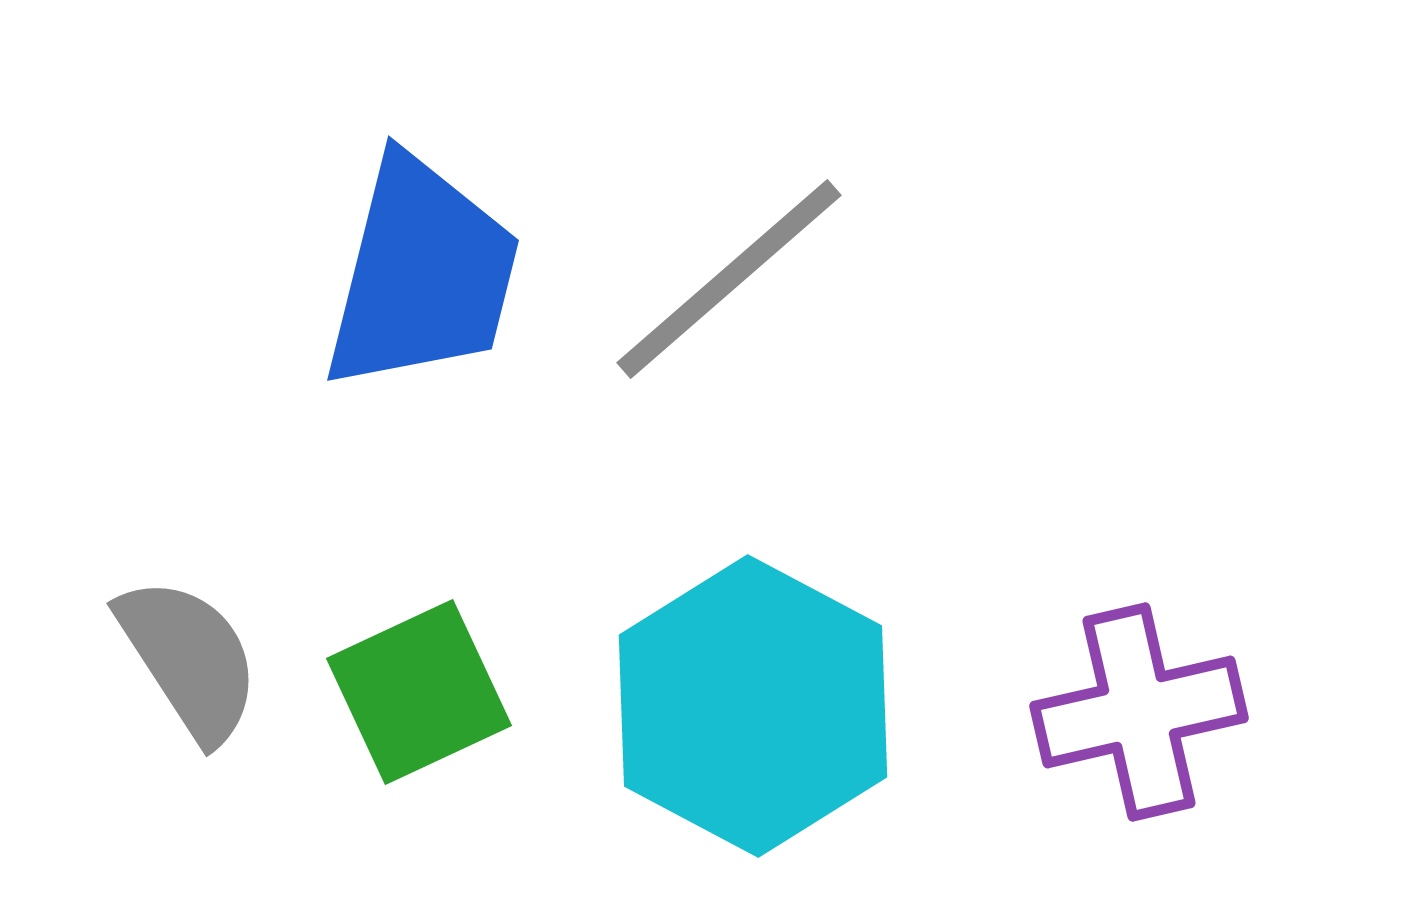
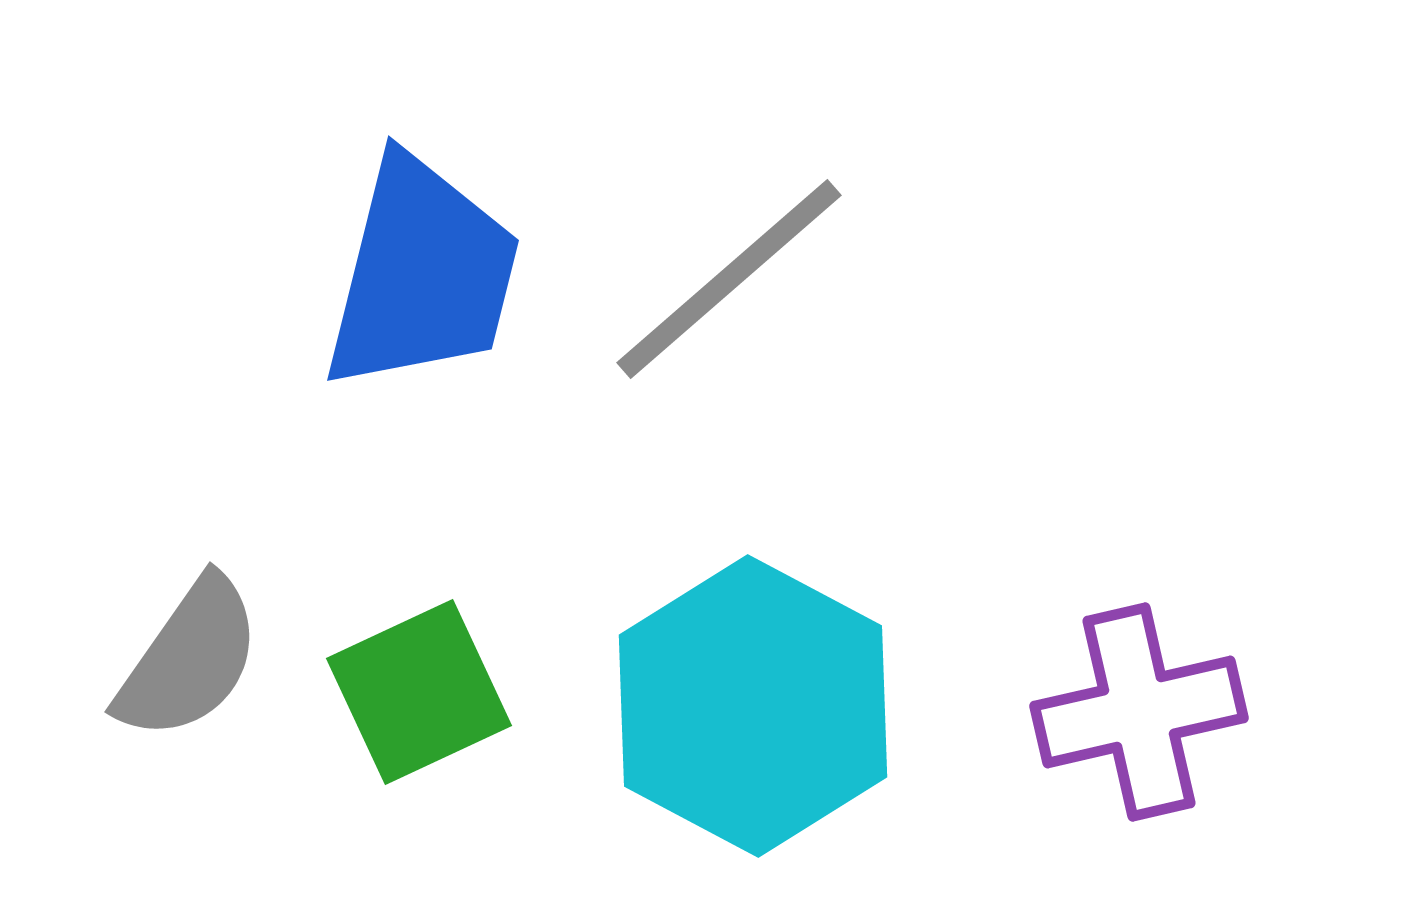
gray semicircle: rotated 68 degrees clockwise
